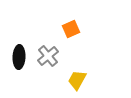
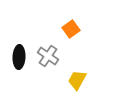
orange square: rotated 12 degrees counterclockwise
gray cross: rotated 15 degrees counterclockwise
